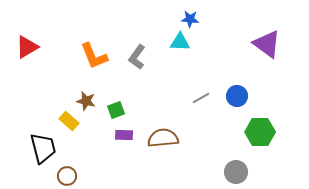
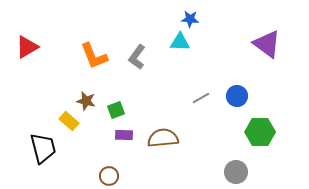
brown circle: moved 42 px right
